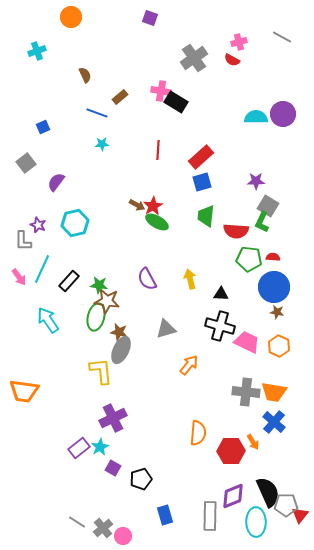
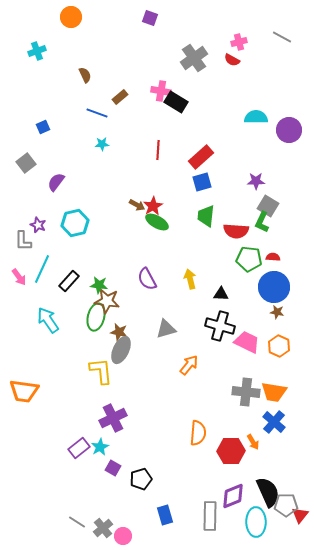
purple circle at (283, 114): moved 6 px right, 16 px down
